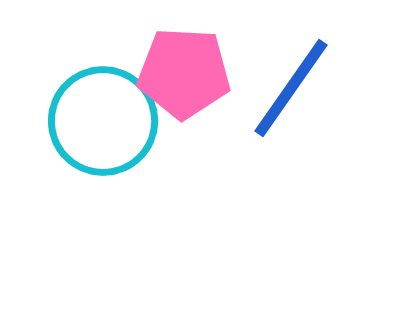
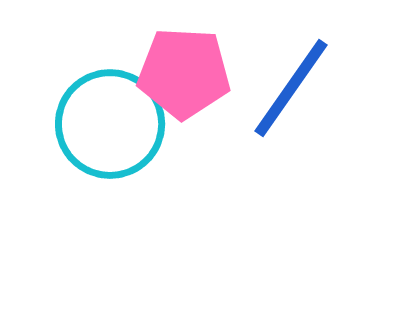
cyan circle: moved 7 px right, 3 px down
